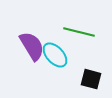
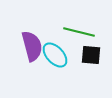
purple semicircle: rotated 16 degrees clockwise
black square: moved 24 px up; rotated 10 degrees counterclockwise
